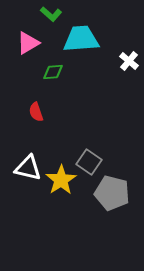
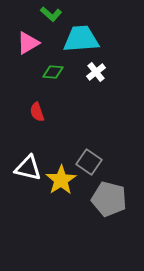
white cross: moved 33 px left, 11 px down; rotated 12 degrees clockwise
green diamond: rotated 10 degrees clockwise
red semicircle: moved 1 px right
gray pentagon: moved 3 px left, 6 px down
